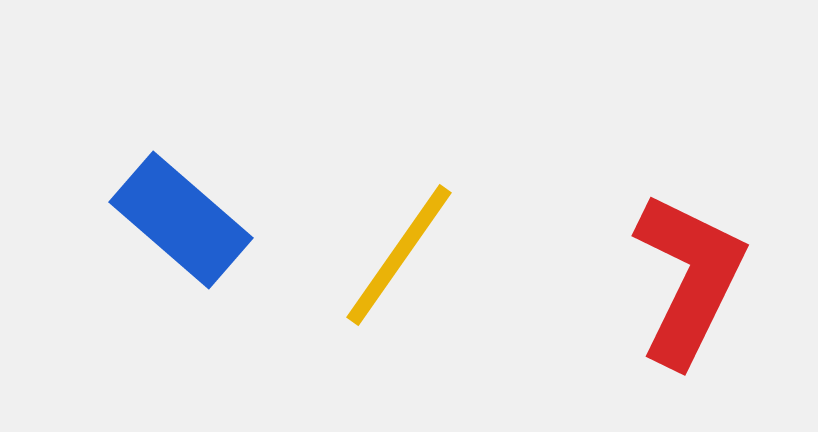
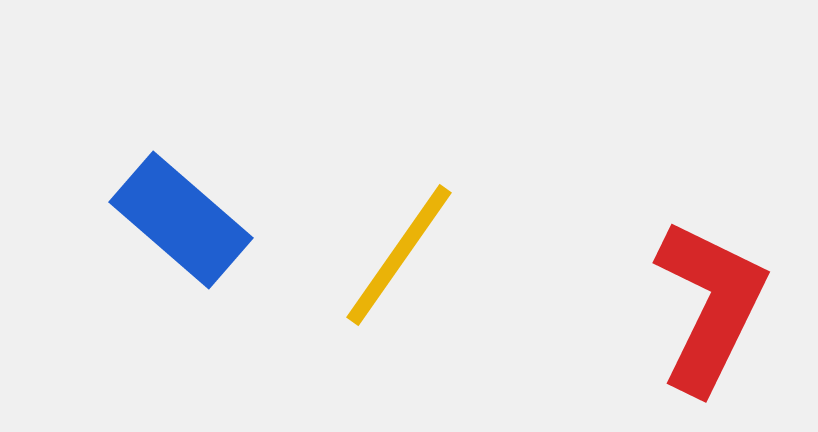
red L-shape: moved 21 px right, 27 px down
